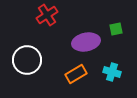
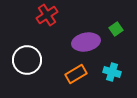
green square: rotated 24 degrees counterclockwise
